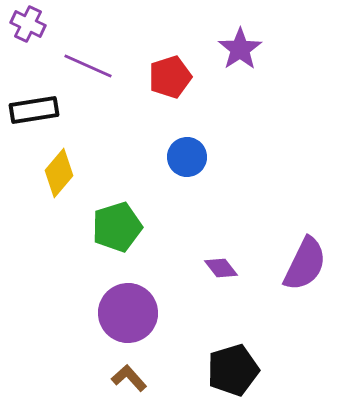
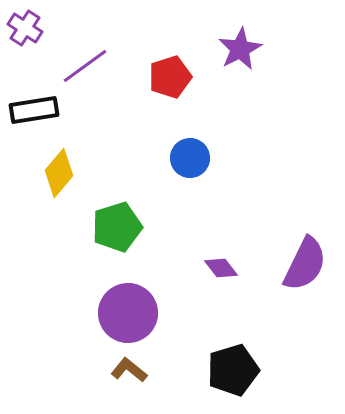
purple cross: moved 3 px left, 4 px down; rotated 8 degrees clockwise
purple star: rotated 6 degrees clockwise
purple line: moved 3 px left; rotated 60 degrees counterclockwise
blue circle: moved 3 px right, 1 px down
brown L-shape: moved 8 px up; rotated 9 degrees counterclockwise
